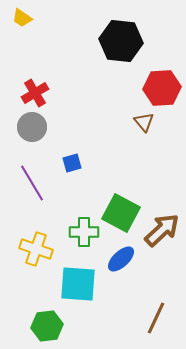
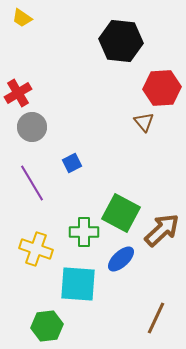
red cross: moved 17 px left
blue square: rotated 12 degrees counterclockwise
